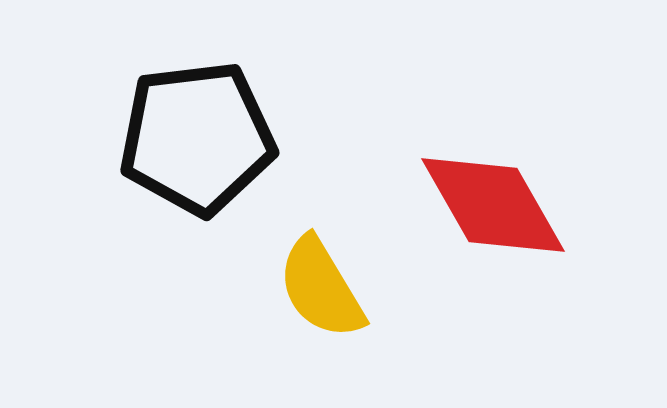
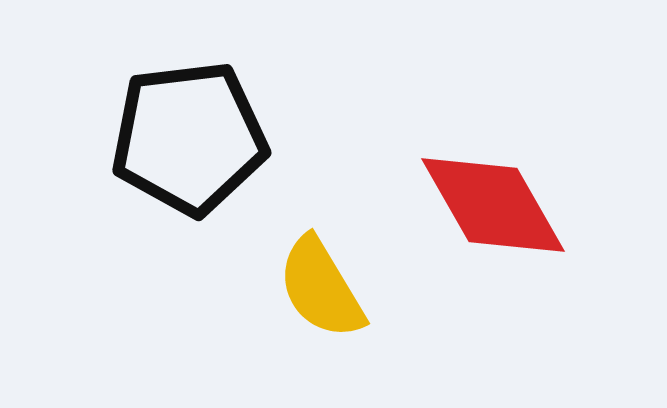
black pentagon: moved 8 px left
